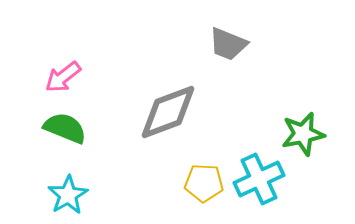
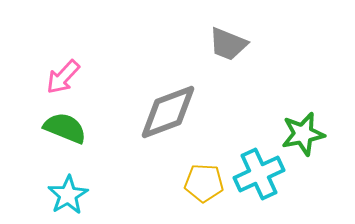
pink arrow: rotated 9 degrees counterclockwise
cyan cross: moved 5 px up
